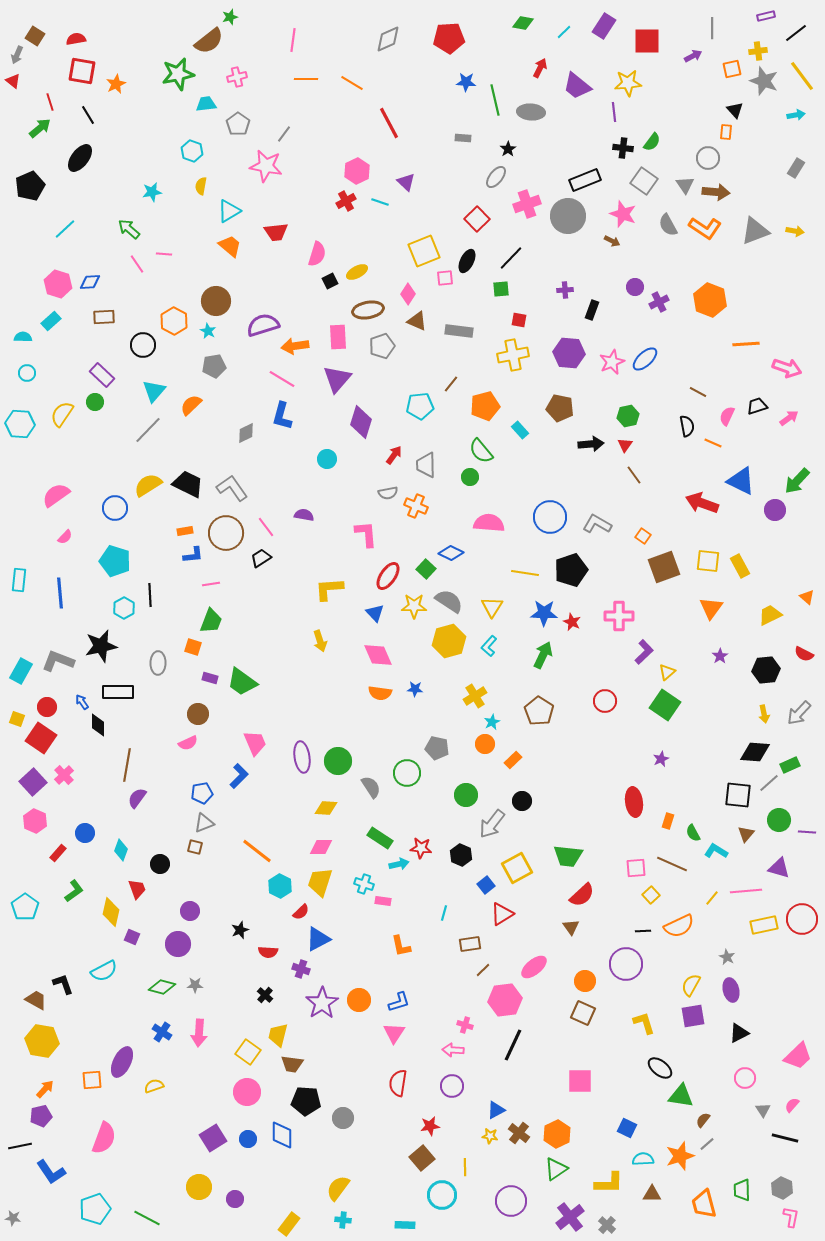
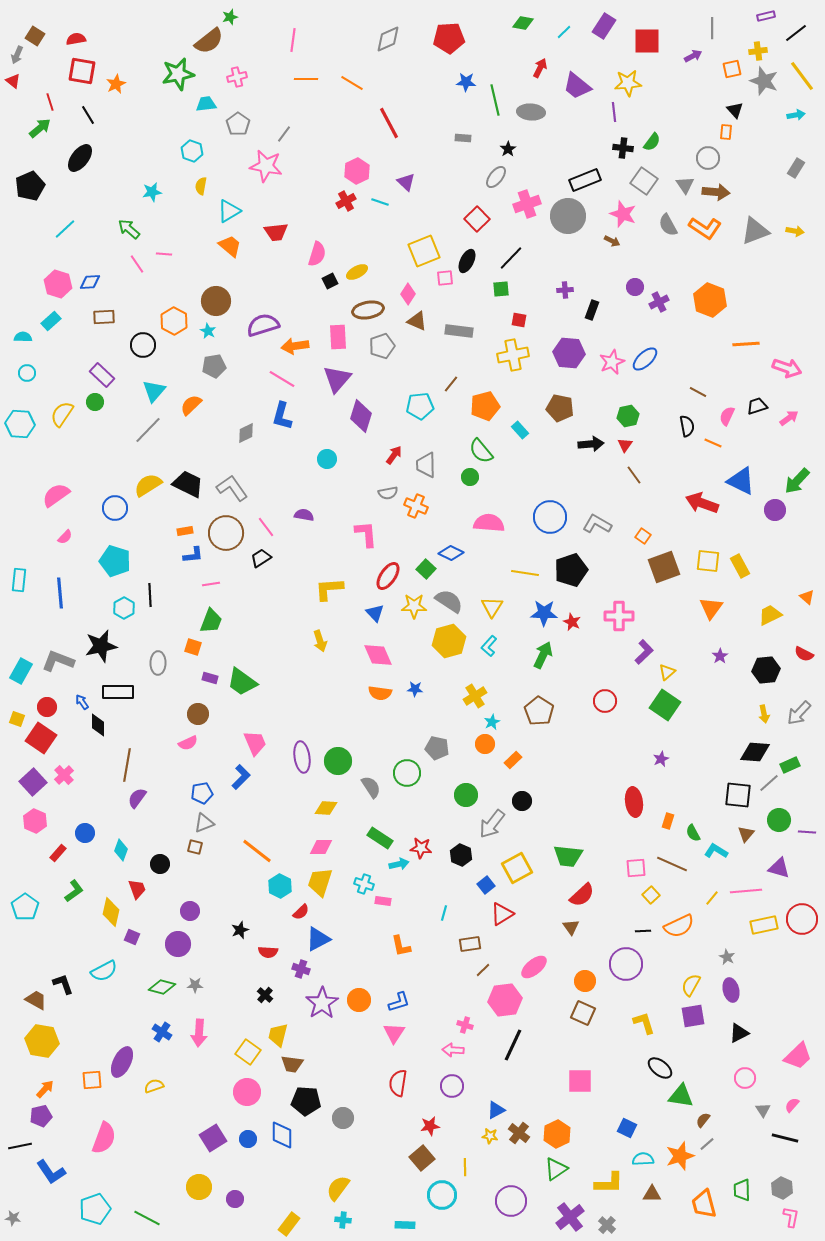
purple diamond at (361, 422): moved 6 px up
blue L-shape at (239, 776): moved 2 px right, 1 px down
